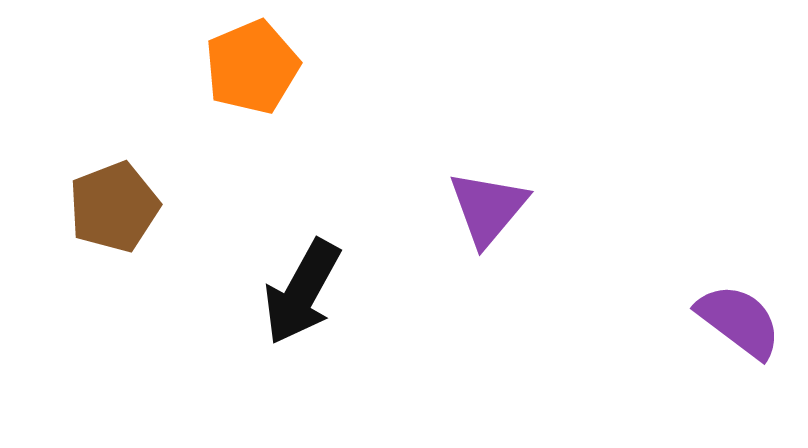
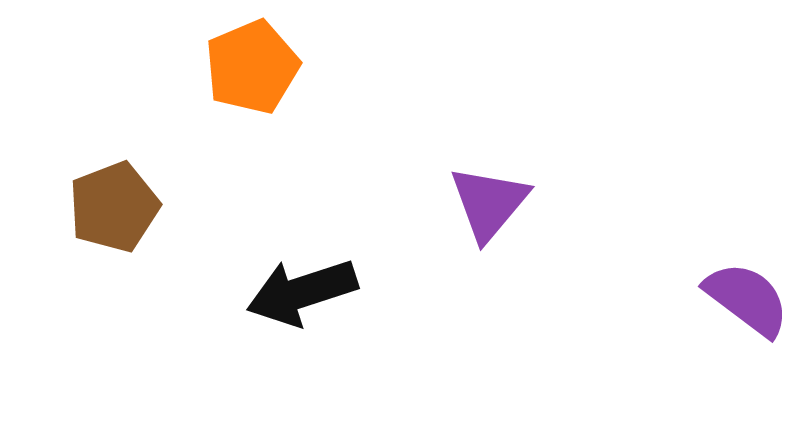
purple triangle: moved 1 px right, 5 px up
black arrow: rotated 43 degrees clockwise
purple semicircle: moved 8 px right, 22 px up
